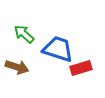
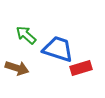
green arrow: moved 2 px right, 1 px down
brown arrow: moved 1 px down
